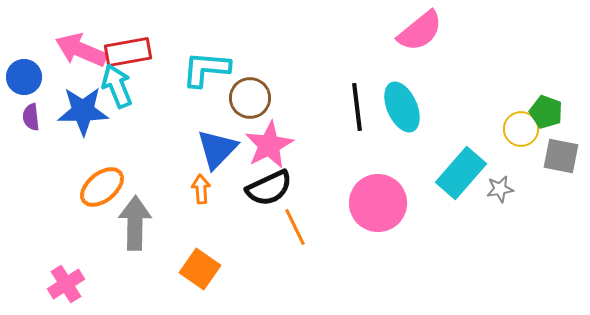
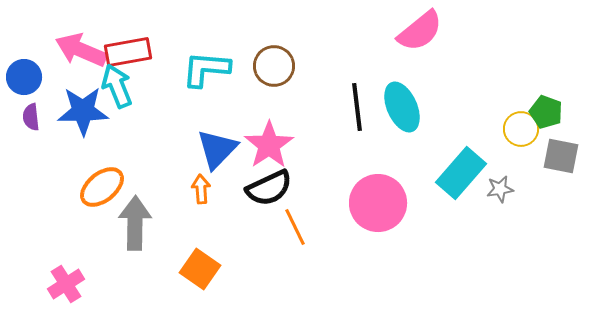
brown circle: moved 24 px right, 32 px up
pink star: rotated 6 degrees counterclockwise
